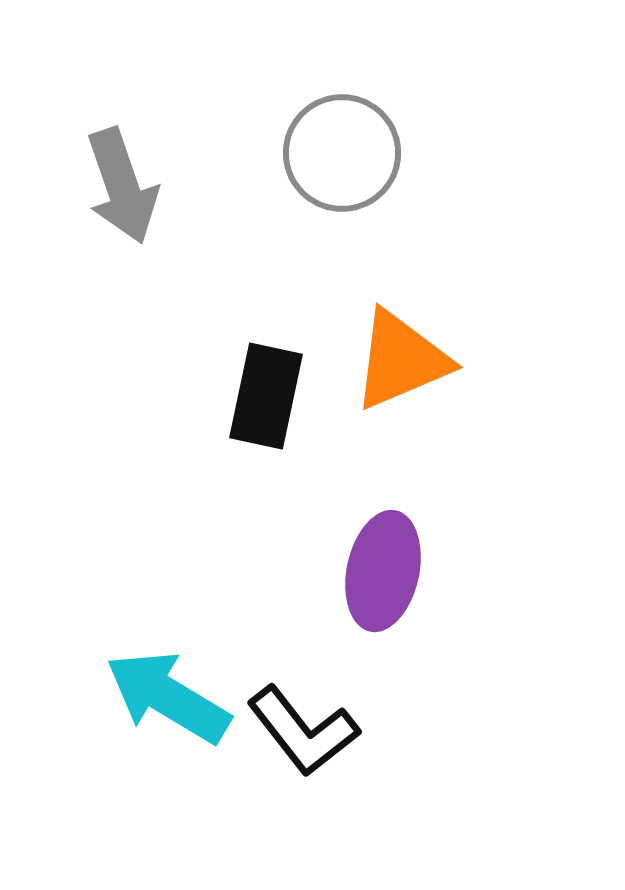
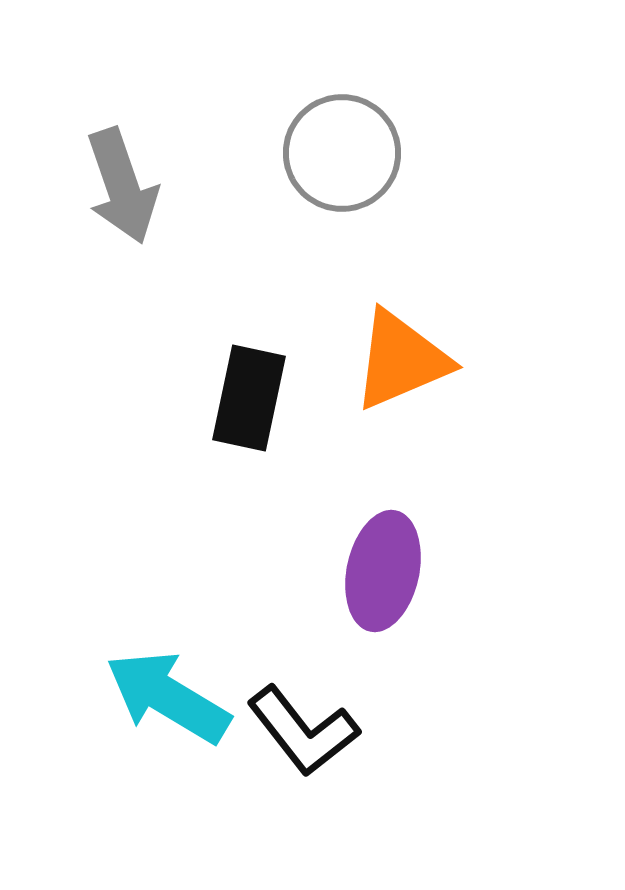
black rectangle: moved 17 px left, 2 px down
